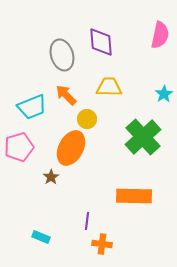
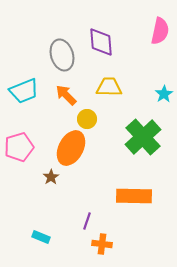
pink semicircle: moved 4 px up
cyan trapezoid: moved 8 px left, 16 px up
purple line: rotated 12 degrees clockwise
